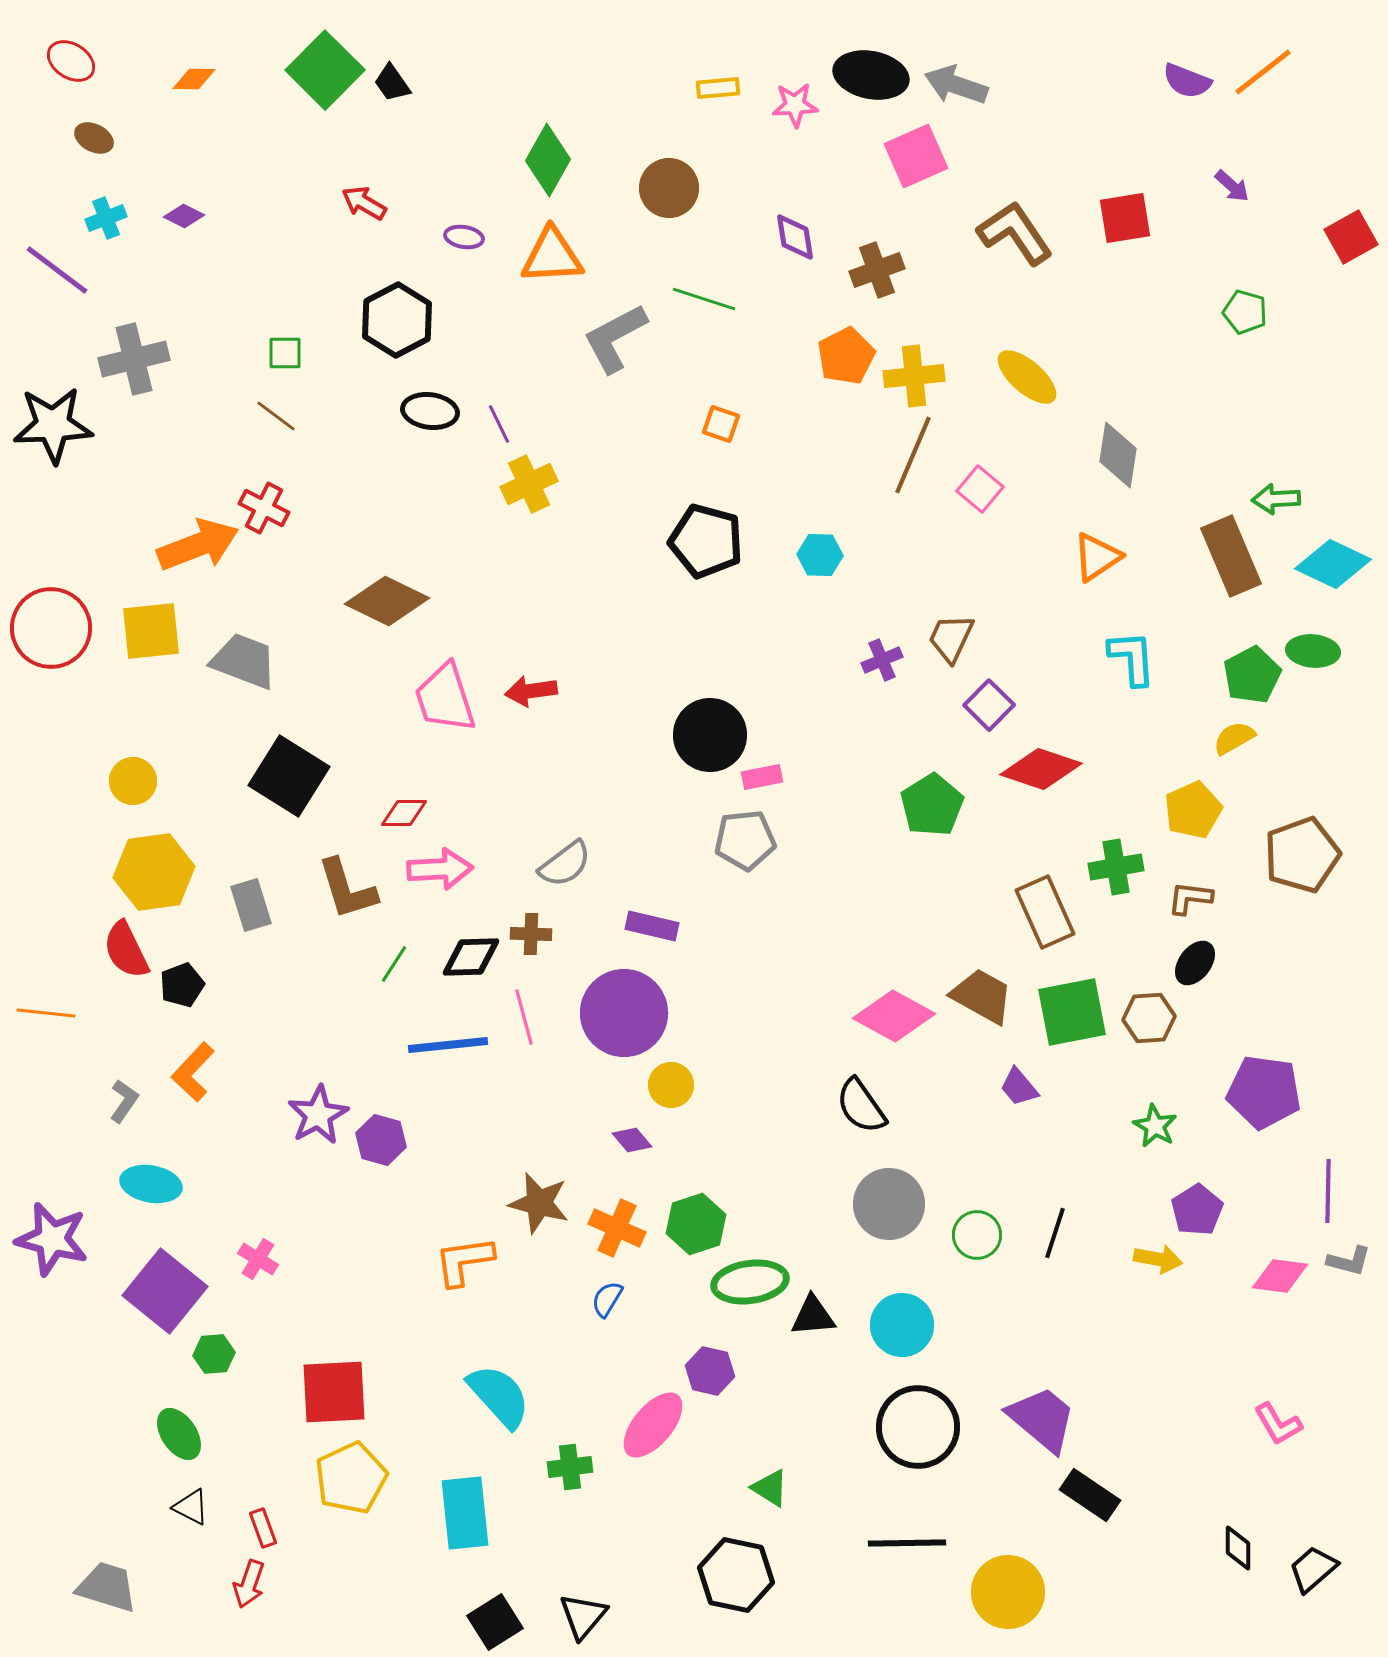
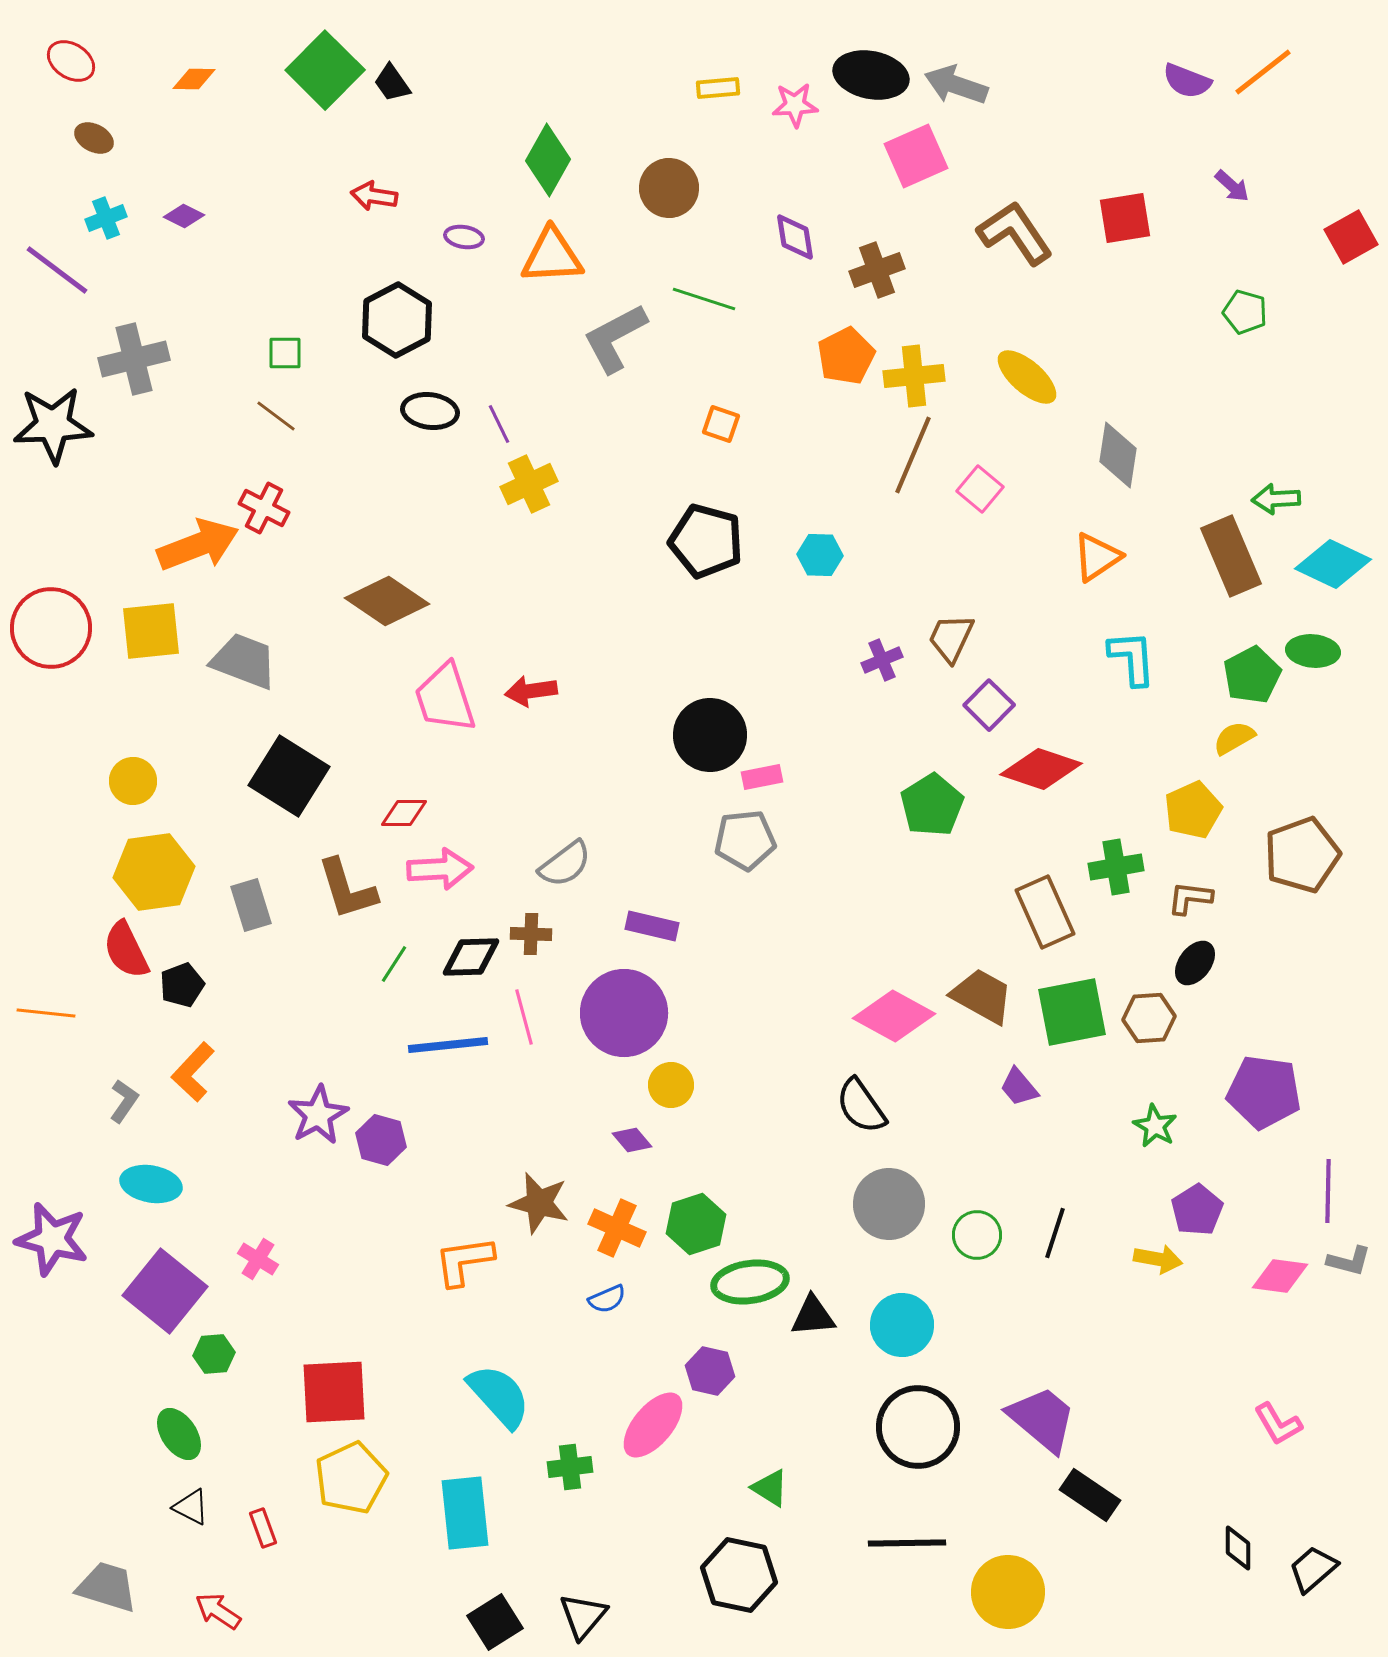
red arrow at (364, 203): moved 10 px right, 7 px up; rotated 21 degrees counterclockwise
brown diamond at (387, 601): rotated 8 degrees clockwise
blue semicircle at (607, 1299): rotated 144 degrees counterclockwise
black hexagon at (736, 1575): moved 3 px right
red arrow at (249, 1584): moved 31 px left, 27 px down; rotated 105 degrees clockwise
